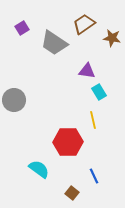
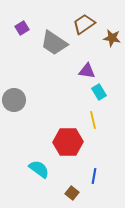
blue line: rotated 35 degrees clockwise
